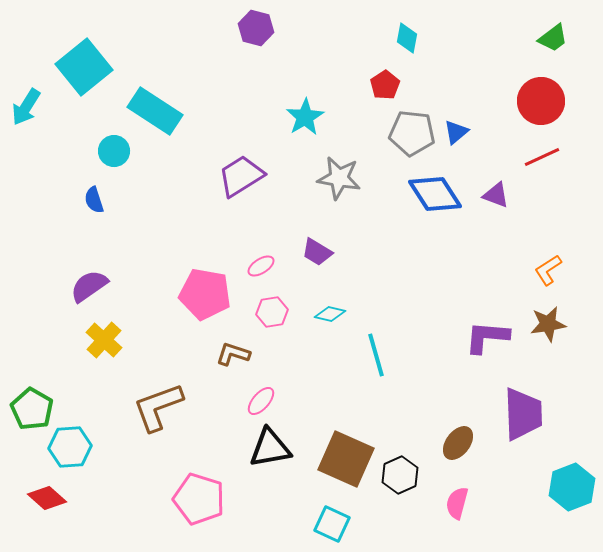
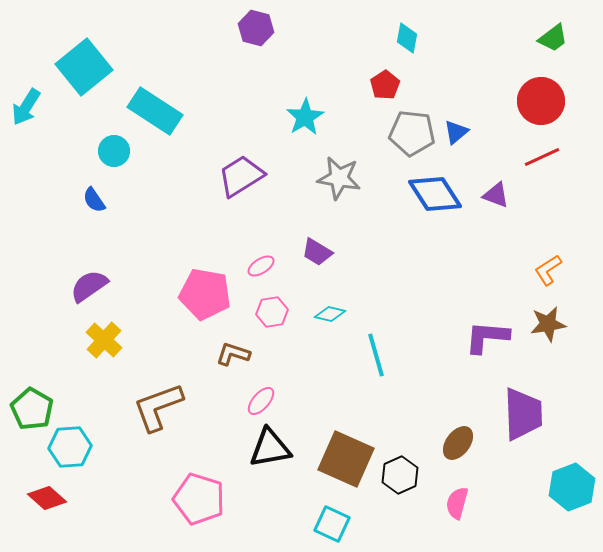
blue semicircle at (94, 200): rotated 16 degrees counterclockwise
